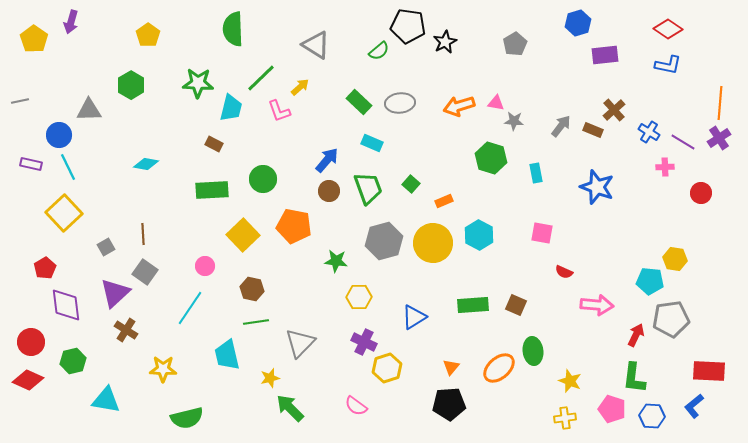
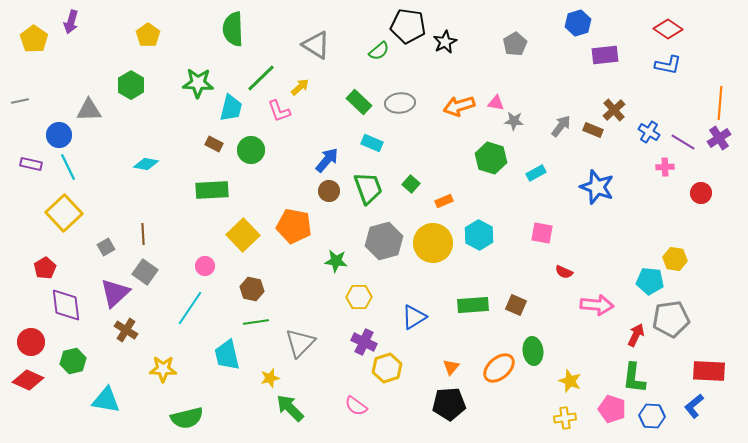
cyan rectangle at (536, 173): rotated 72 degrees clockwise
green circle at (263, 179): moved 12 px left, 29 px up
